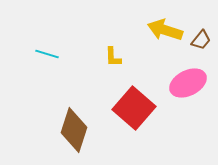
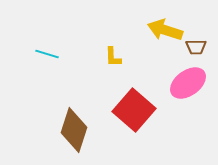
brown trapezoid: moved 5 px left, 7 px down; rotated 50 degrees clockwise
pink ellipse: rotated 9 degrees counterclockwise
red square: moved 2 px down
